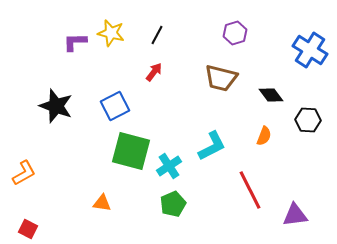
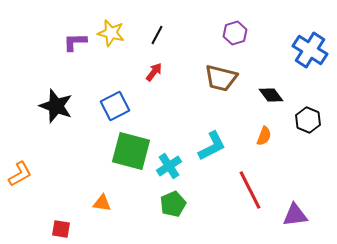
black hexagon: rotated 20 degrees clockwise
orange L-shape: moved 4 px left, 1 px down
red square: moved 33 px right; rotated 18 degrees counterclockwise
